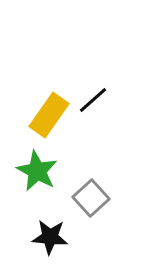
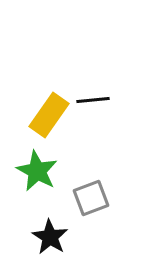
black line: rotated 36 degrees clockwise
gray square: rotated 21 degrees clockwise
black star: rotated 27 degrees clockwise
